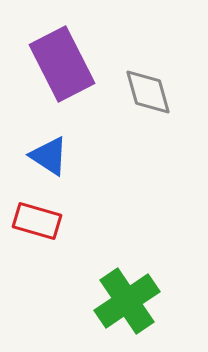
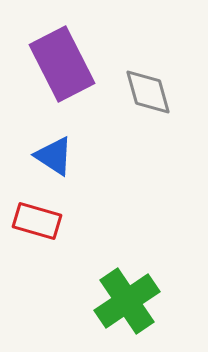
blue triangle: moved 5 px right
